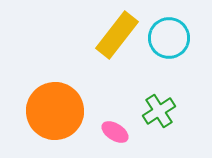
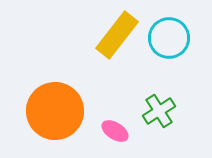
pink ellipse: moved 1 px up
